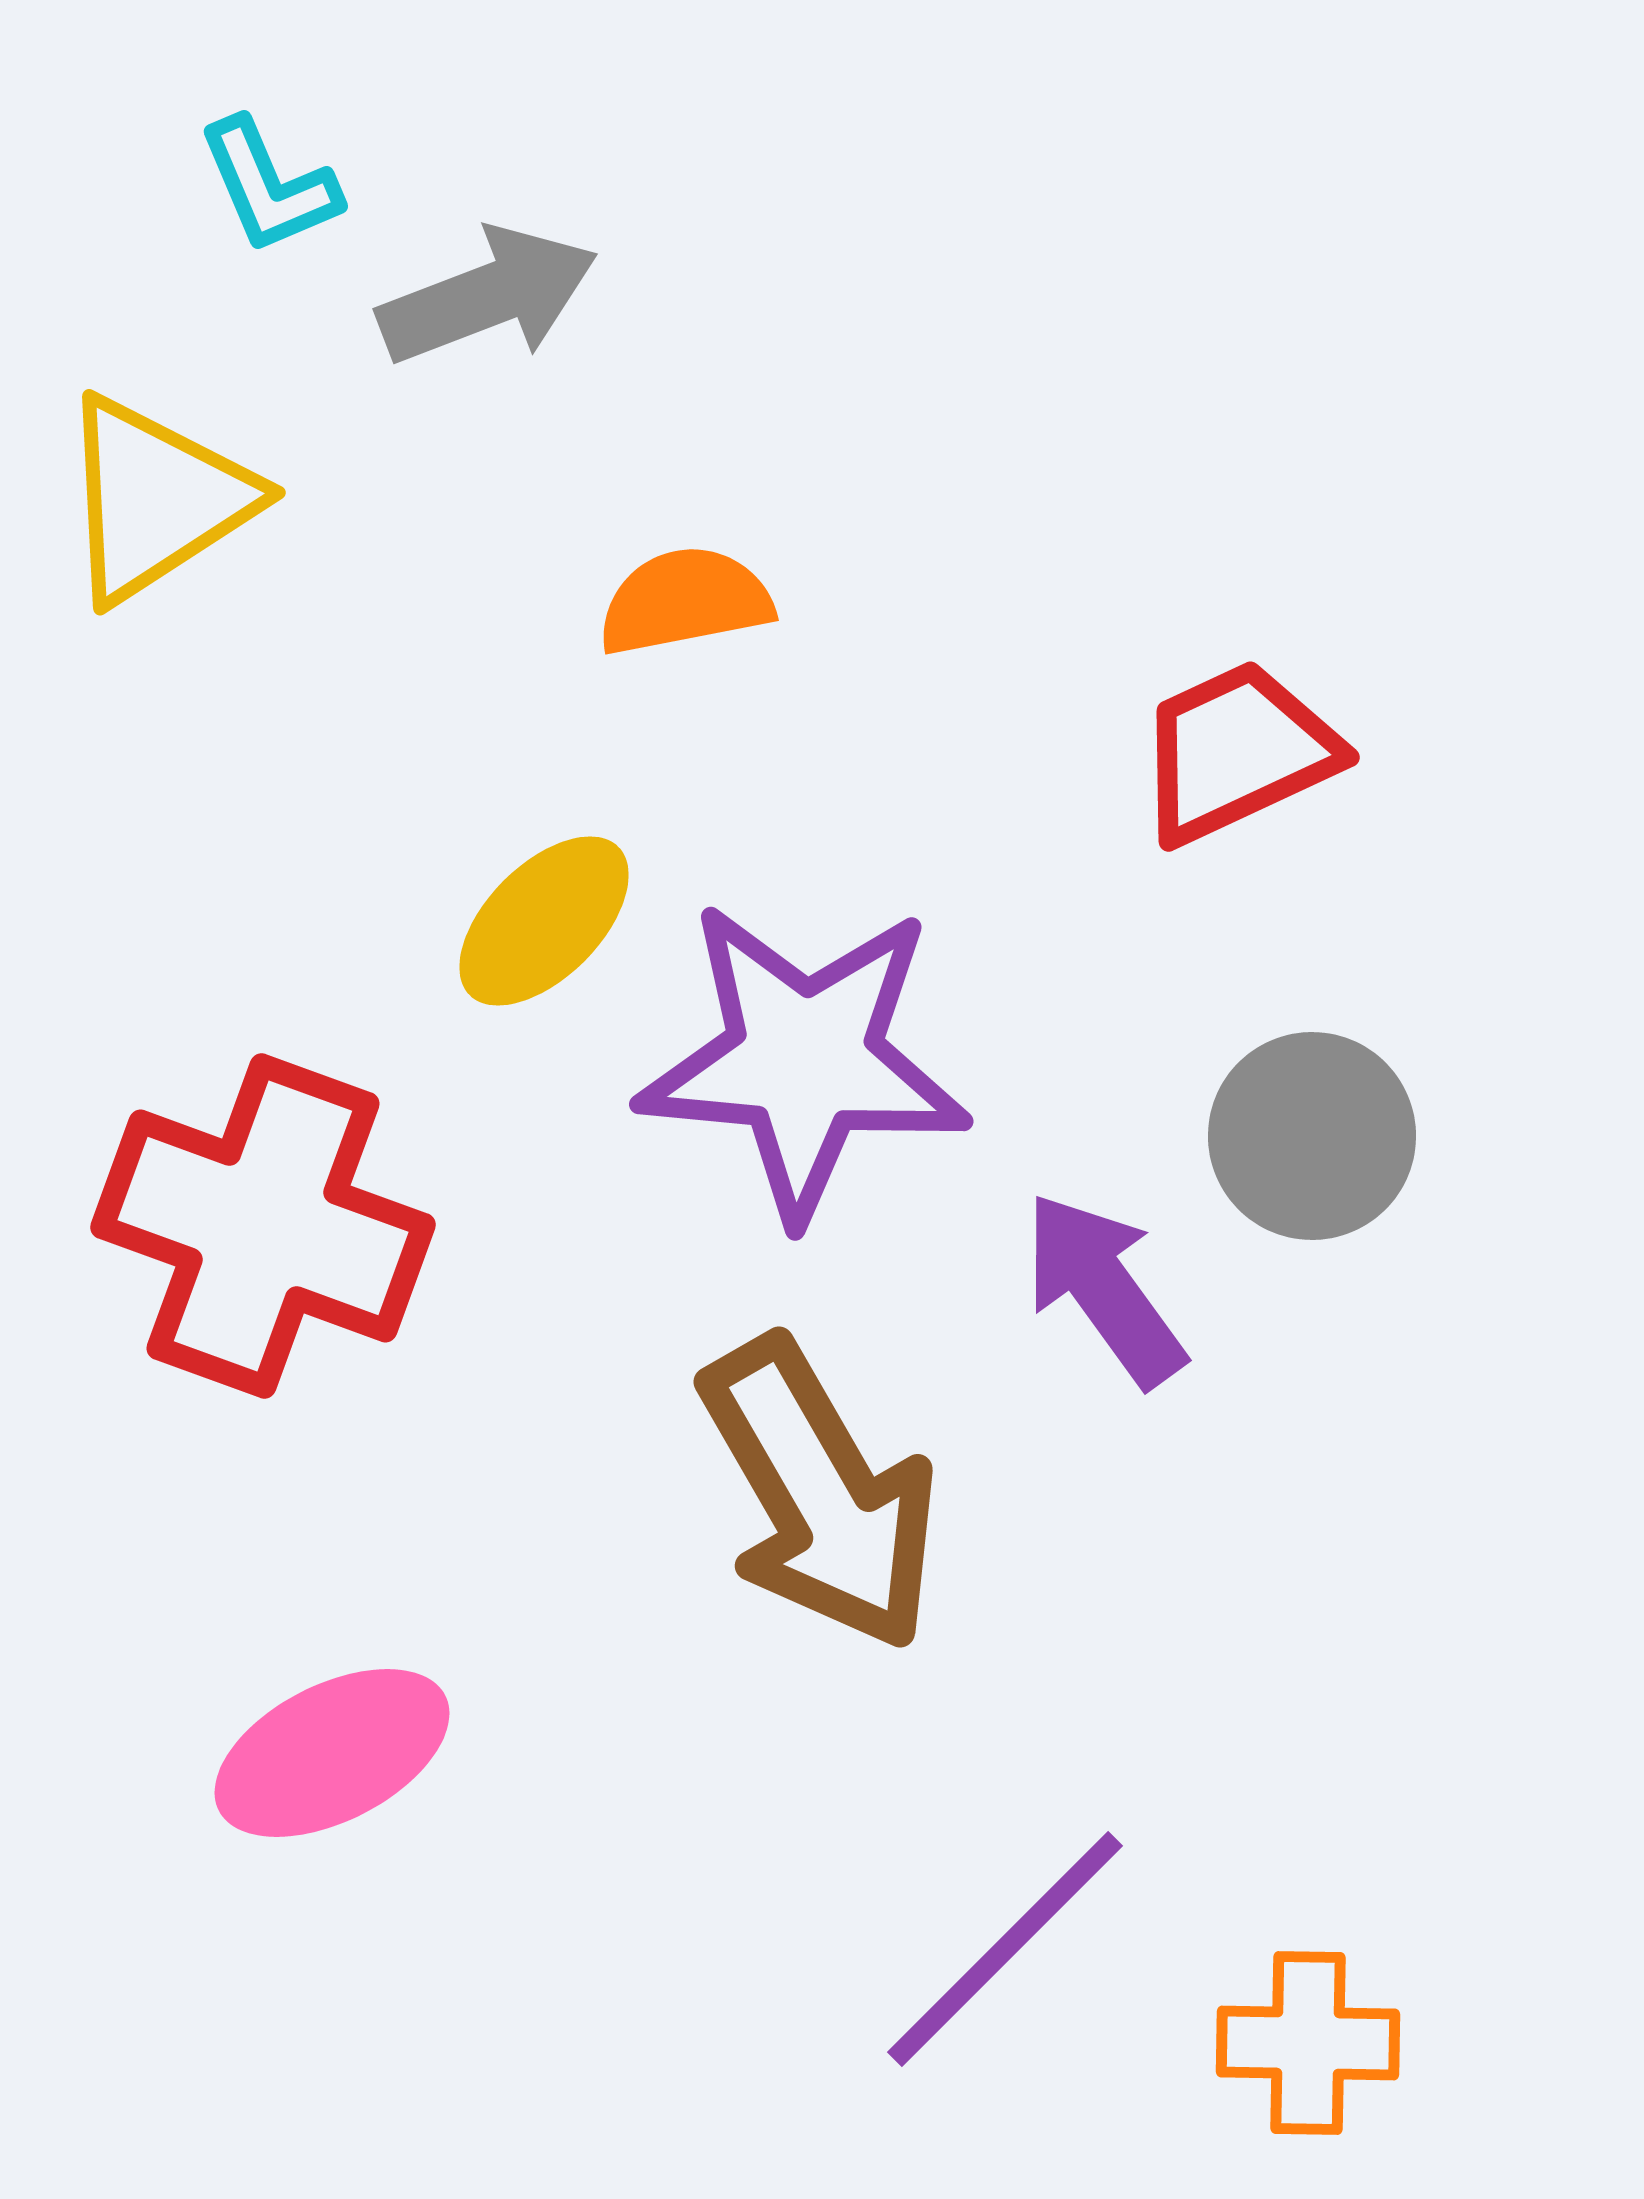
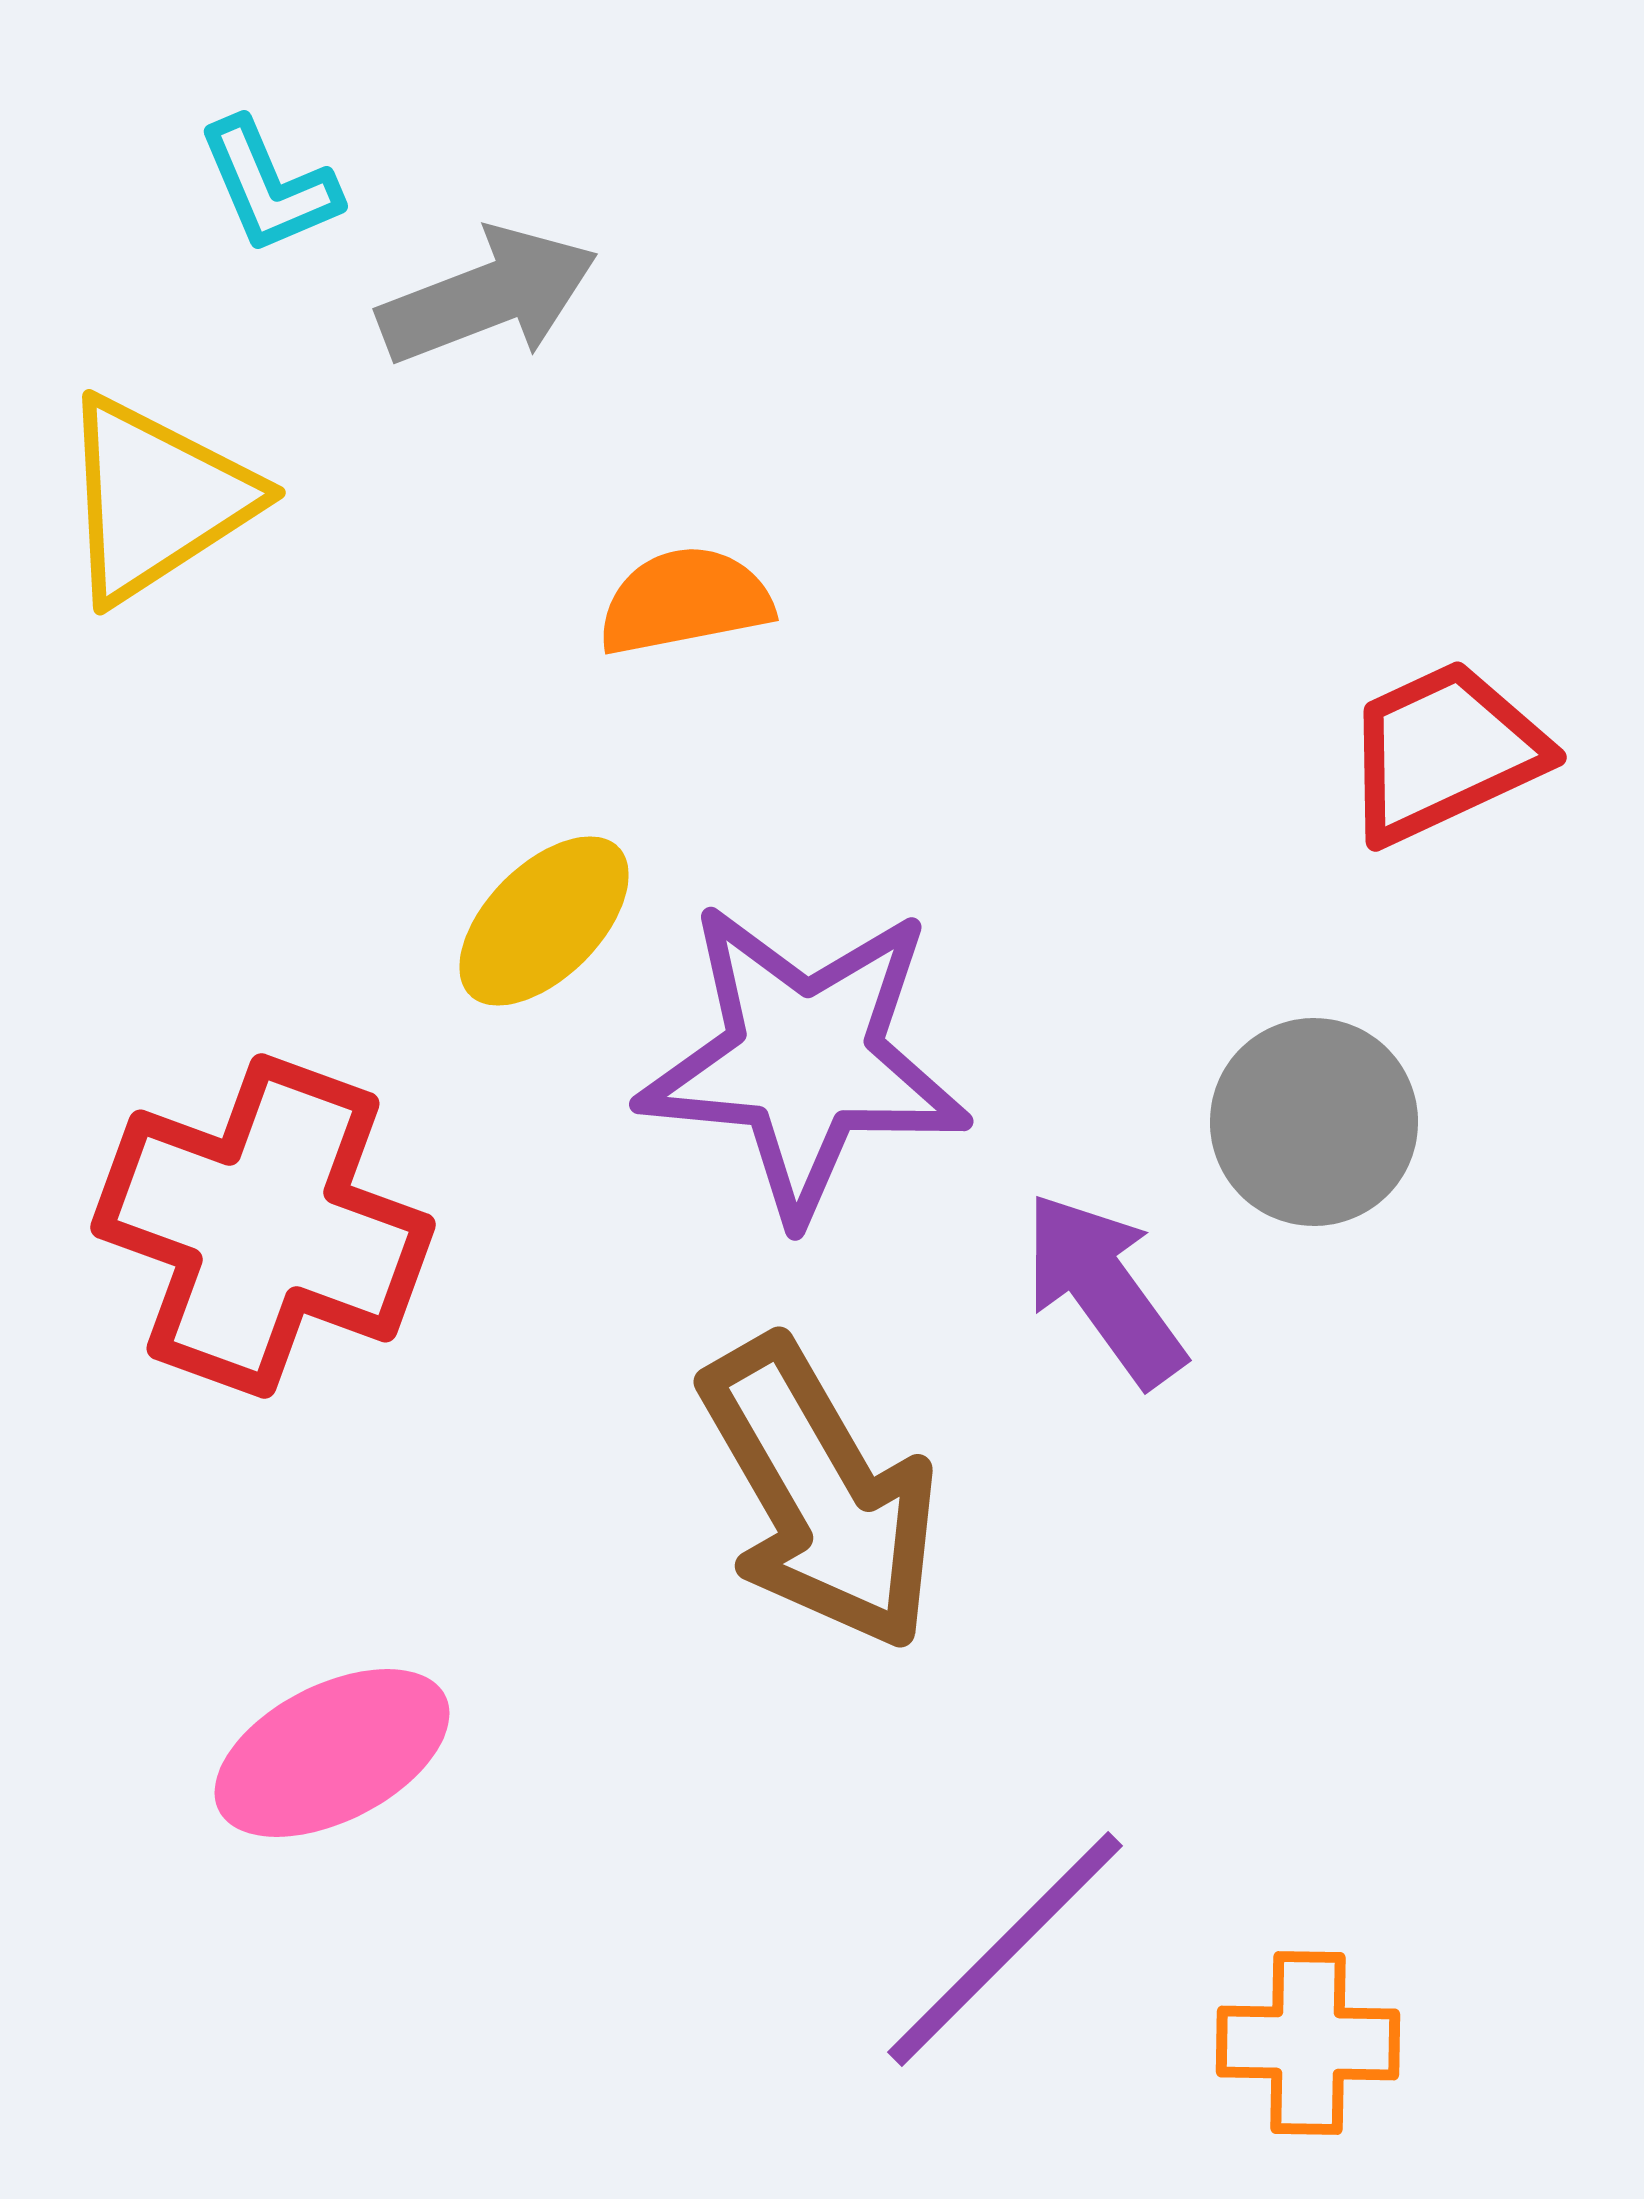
red trapezoid: moved 207 px right
gray circle: moved 2 px right, 14 px up
